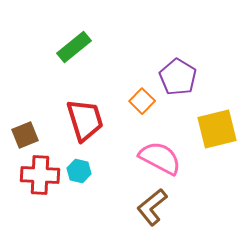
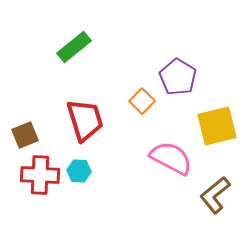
yellow square: moved 3 px up
pink semicircle: moved 11 px right
cyan hexagon: rotated 10 degrees counterclockwise
brown L-shape: moved 63 px right, 12 px up
